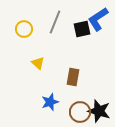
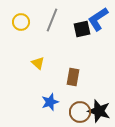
gray line: moved 3 px left, 2 px up
yellow circle: moved 3 px left, 7 px up
